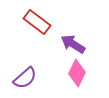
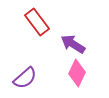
red rectangle: rotated 16 degrees clockwise
